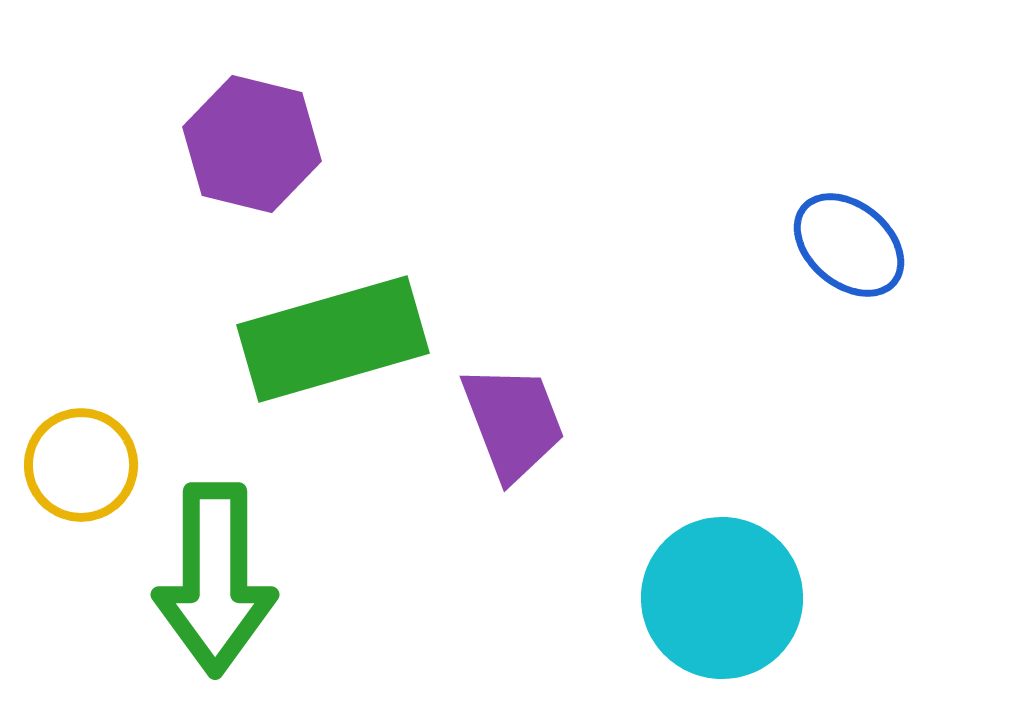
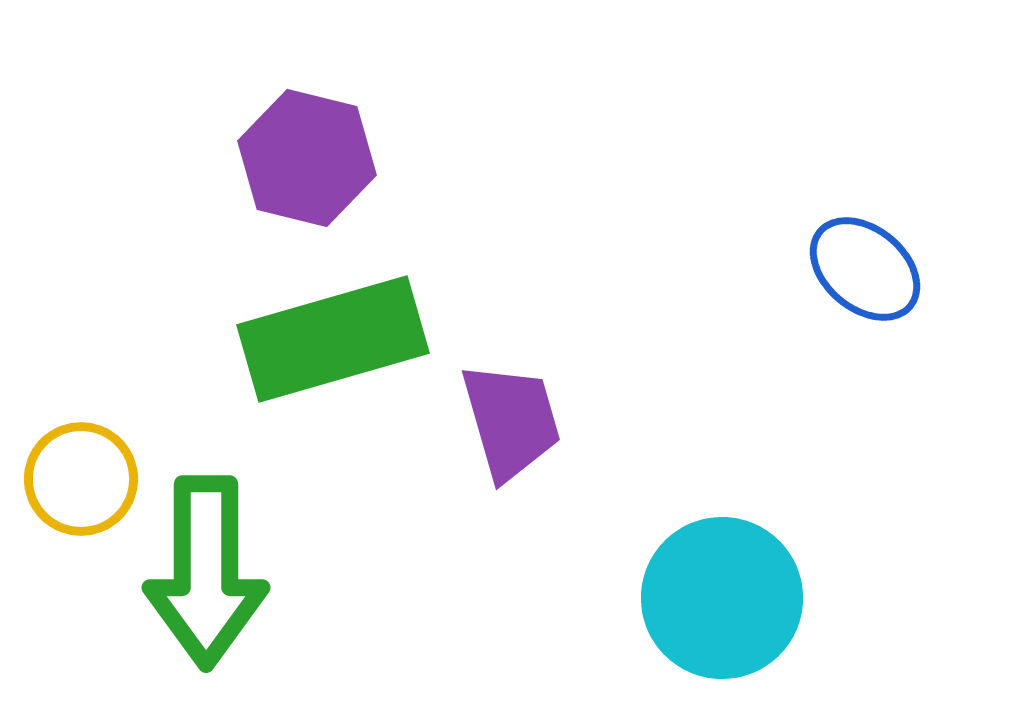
purple hexagon: moved 55 px right, 14 px down
blue ellipse: moved 16 px right, 24 px down
purple trapezoid: moved 2 px left, 1 px up; rotated 5 degrees clockwise
yellow circle: moved 14 px down
green arrow: moved 9 px left, 7 px up
